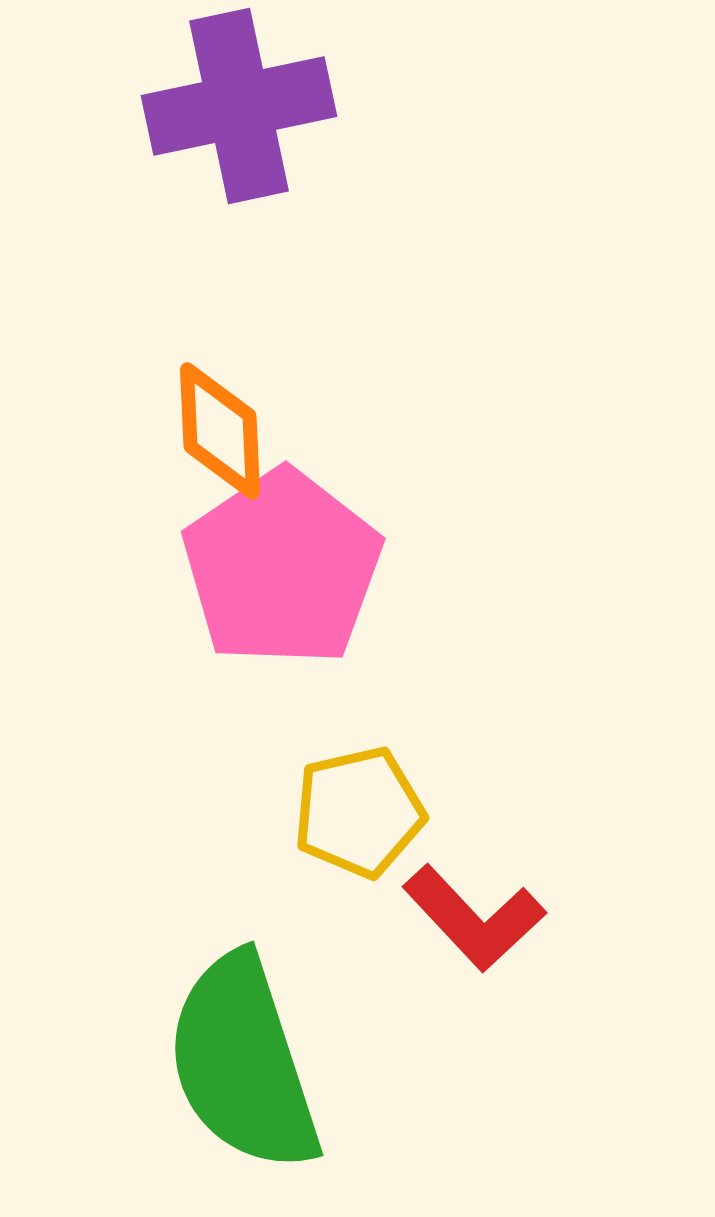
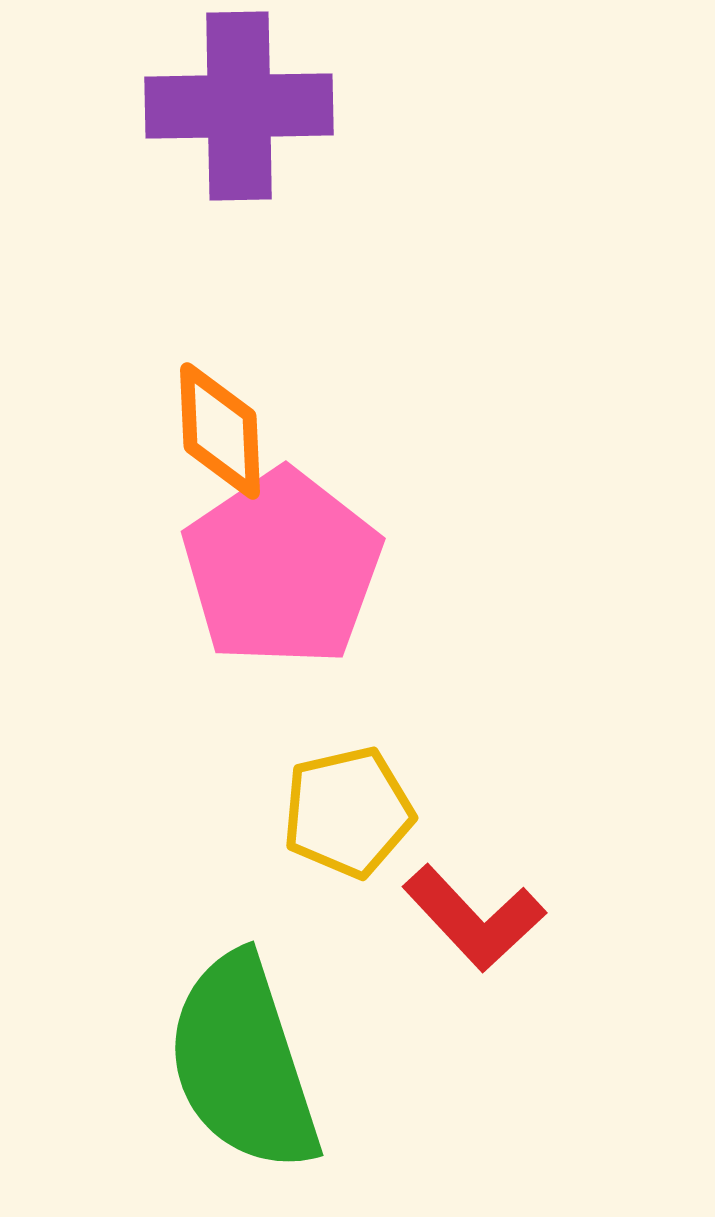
purple cross: rotated 11 degrees clockwise
yellow pentagon: moved 11 px left
